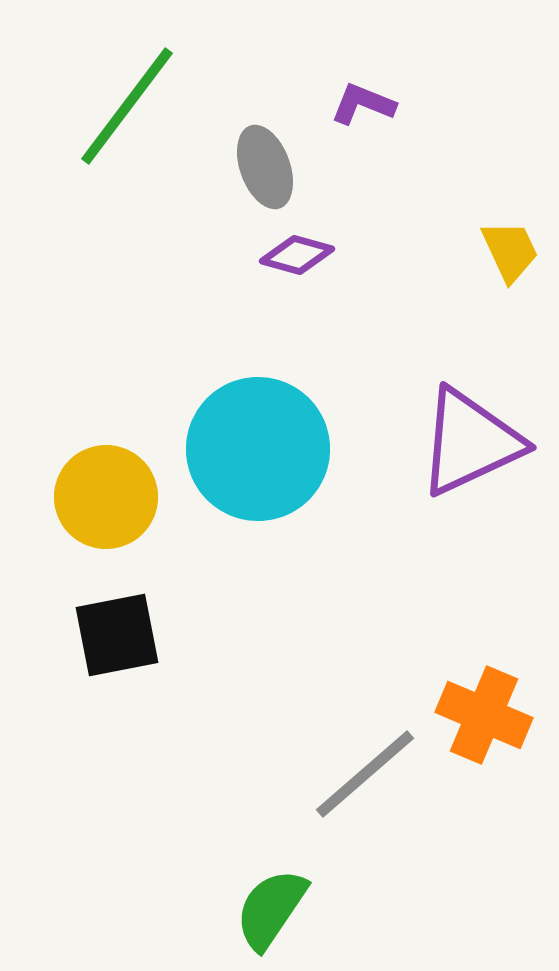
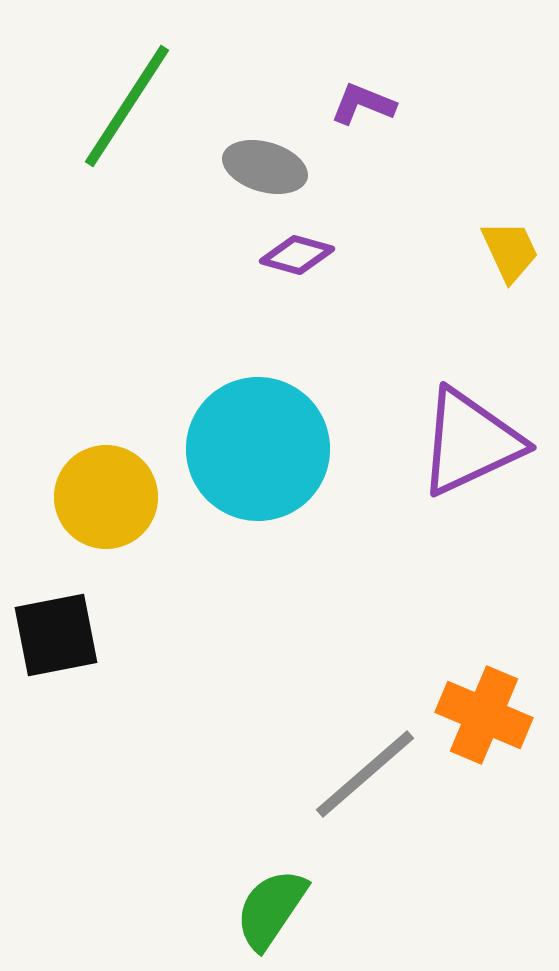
green line: rotated 4 degrees counterclockwise
gray ellipse: rotated 54 degrees counterclockwise
black square: moved 61 px left
